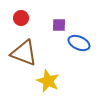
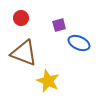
purple square: rotated 16 degrees counterclockwise
